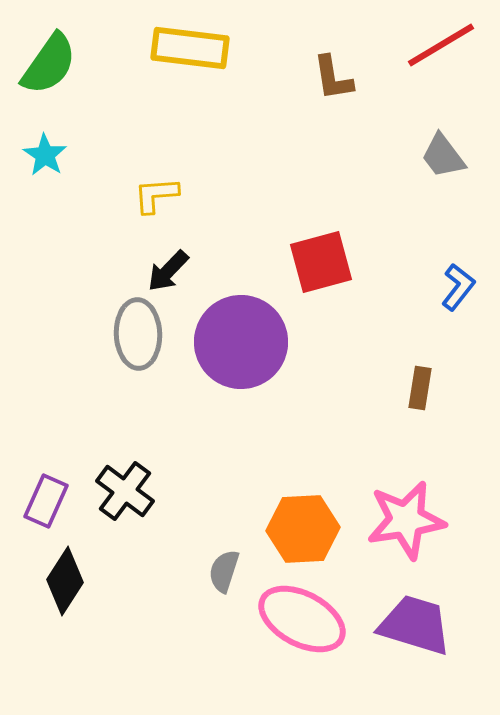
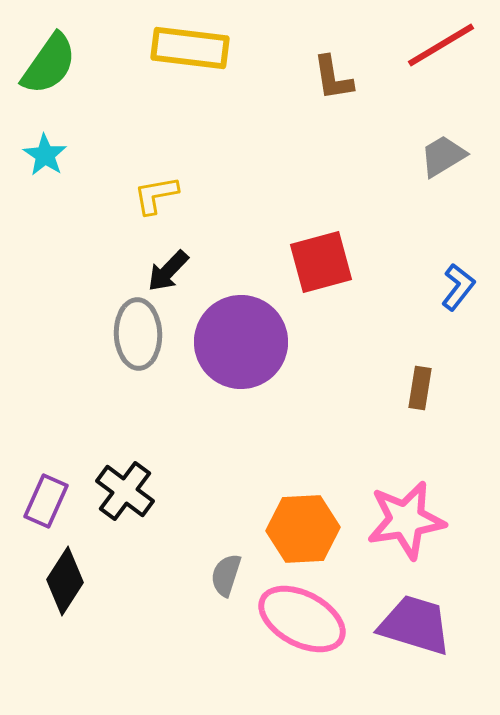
gray trapezoid: rotated 96 degrees clockwise
yellow L-shape: rotated 6 degrees counterclockwise
gray semicircle: moved 2 px right, 4 px down
